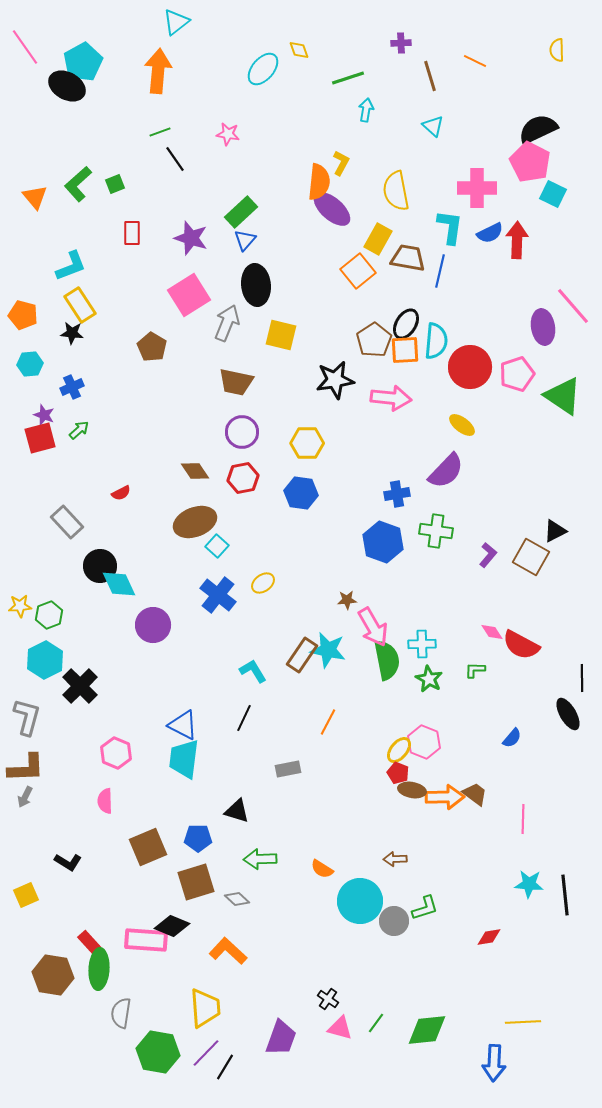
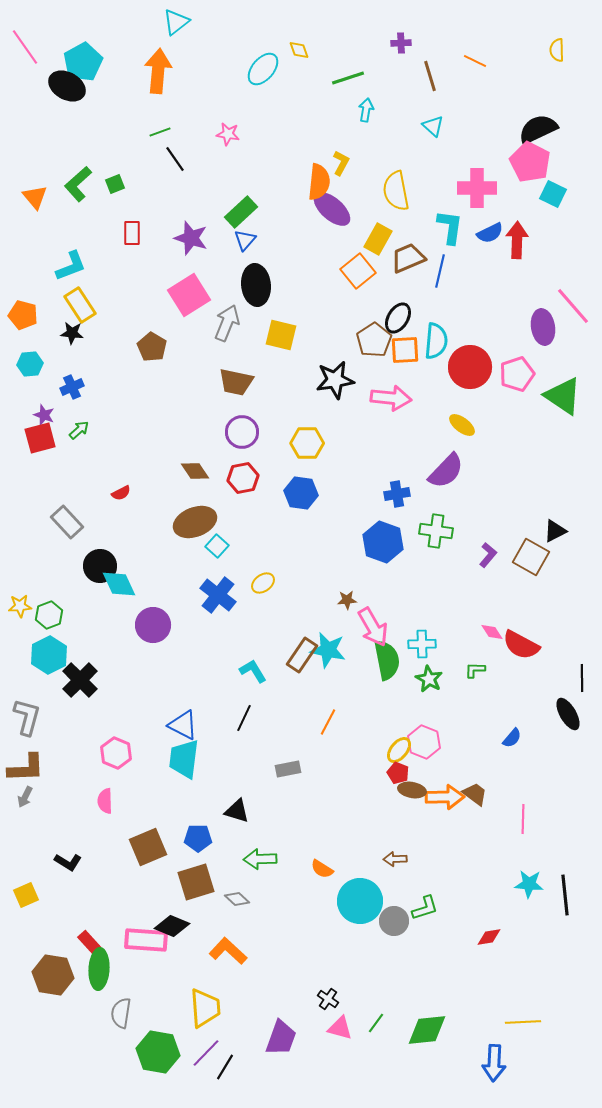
brown trapezoid at (408, 258): rotated 33 degrees counterclockwise
black ellipse at (406, 324): moved 8 px left, 6 px up
cyan hexagon at (45, 660): moved 4 px right, 5 px up
black cross at (80, 686): moved 6 px up
